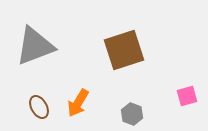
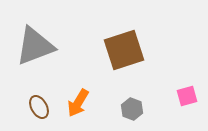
gray hexagon: moved 5 px up
